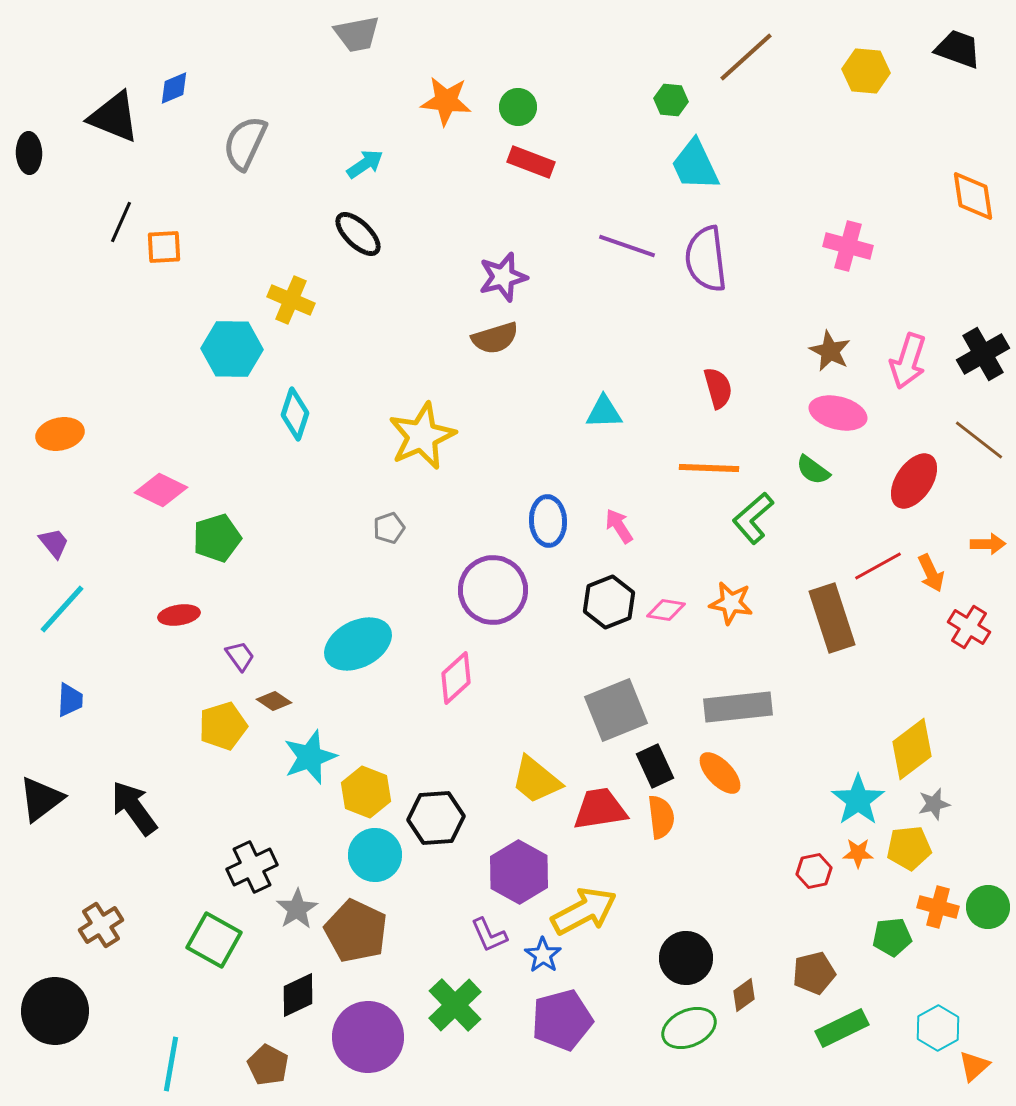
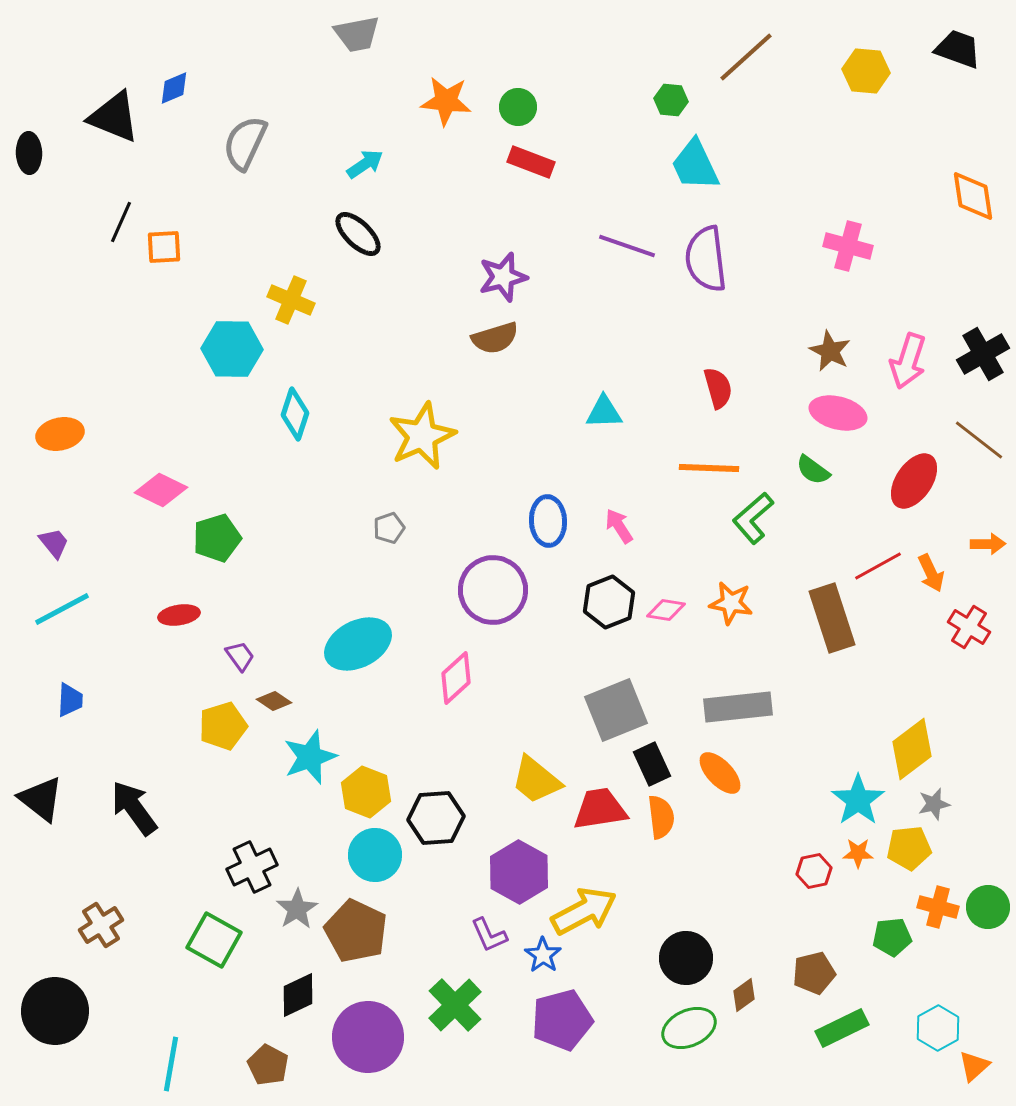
cyan line at (62, 609): rotated 20 degrees clockwise
black rectangle at (655, 766): moved 3 px left, 2 px up
black triangle at (41, 799): rotated 45 degrees counterclockwise
